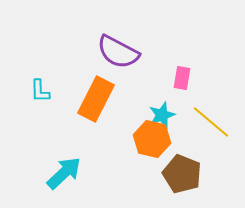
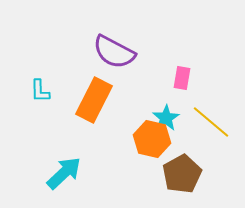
purple semicircle: moved 4 px left
orange rectangle: moved 2 px left, 1 px down
cyan star: moved 4 px right, 3 px down; rotated 12 degrees counterclockwise
brown pentagon: rotated 21 degrees clockwise
